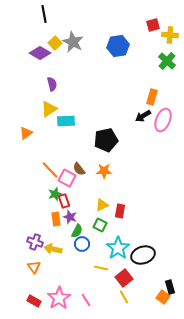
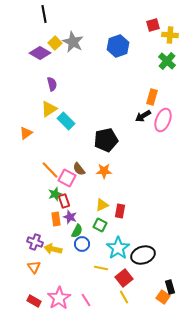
blue hexagon at (118, 46): rotated 10 degrees counterclockwise
cyan rectangle at (66, 121): rotated 48 degrees clockwise
